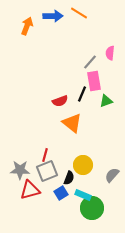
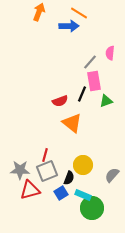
blue arrow: moved 16 px right, 10 px down
orange arrow: moved 12 px right, 14 px up
